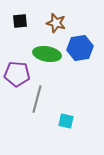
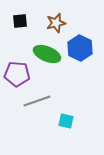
brown star: rotated 30 degrees counterclockwise
blue hexagon: rotated 25 degrees counterclockwise
green ellipse: rotated 12 degrees clockwise
gray line: moved 2 px down; rotated 56 degrees clockwise
